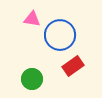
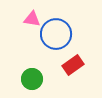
blue circle: moved 4 px left, 1 px up
red rectangle: moved 1 px up
